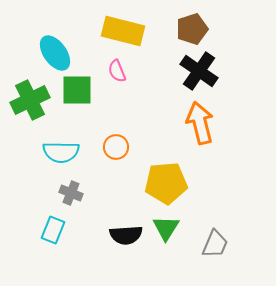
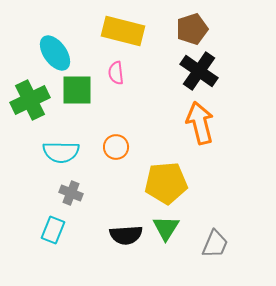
pink semicircle: moved 1 px left, 2 px down; rotated 15 degrees clockwise
